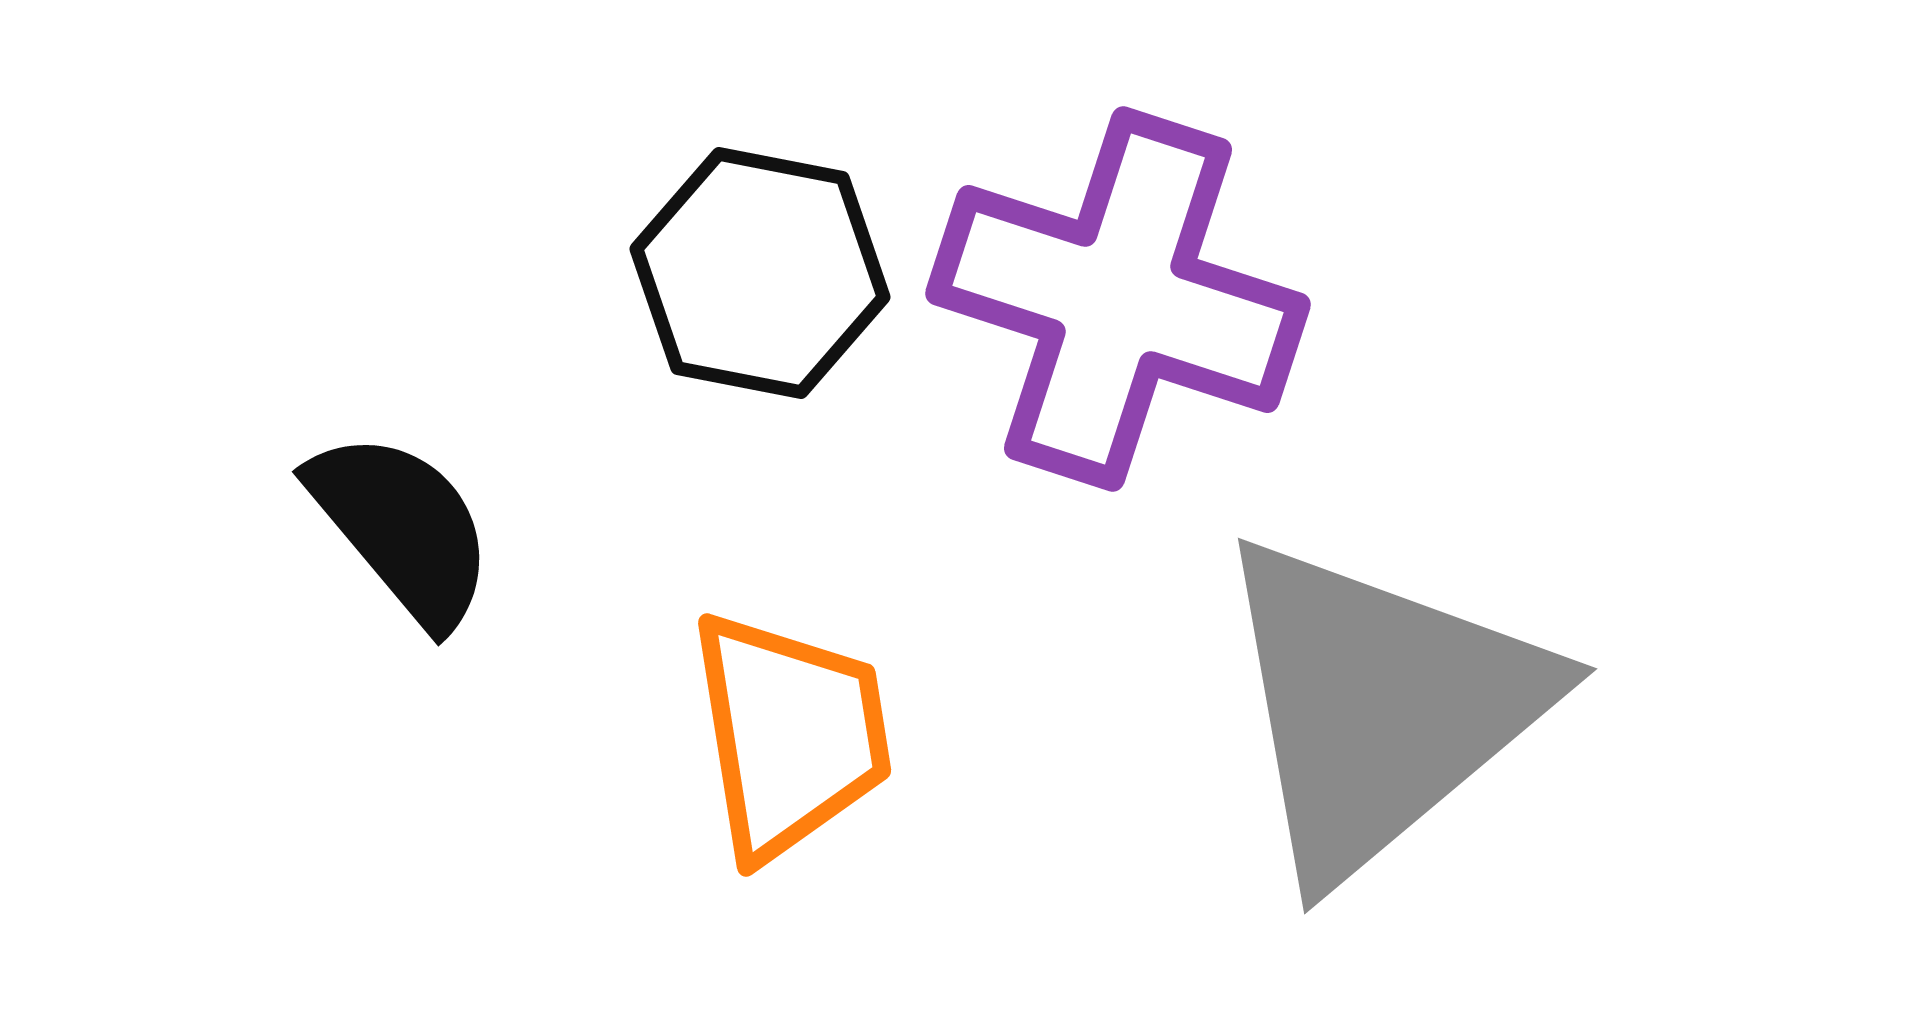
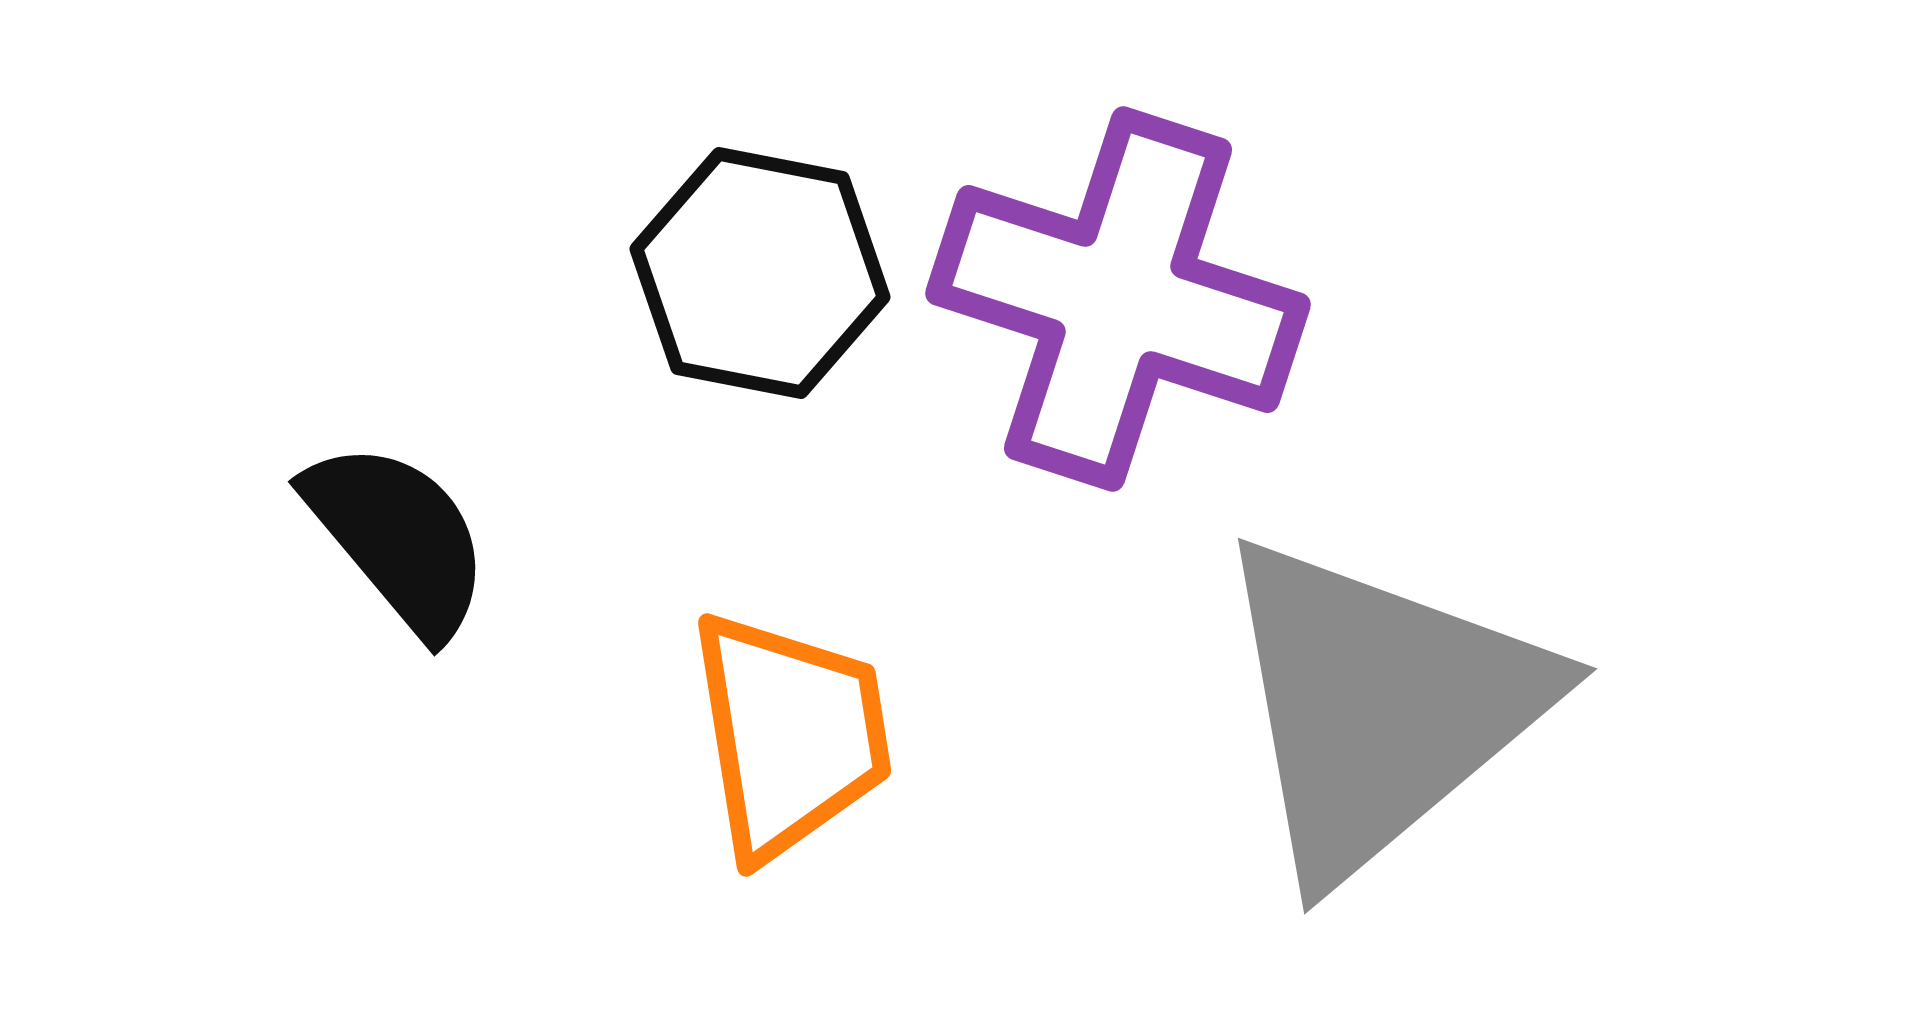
black semicircle: moved 4 px left, 10 px down
